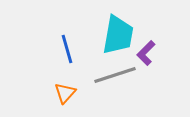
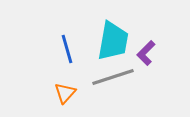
cyan trapezoid: moved 5 px left, 6 px down
gray line: moved 2 px left, 2 px down
